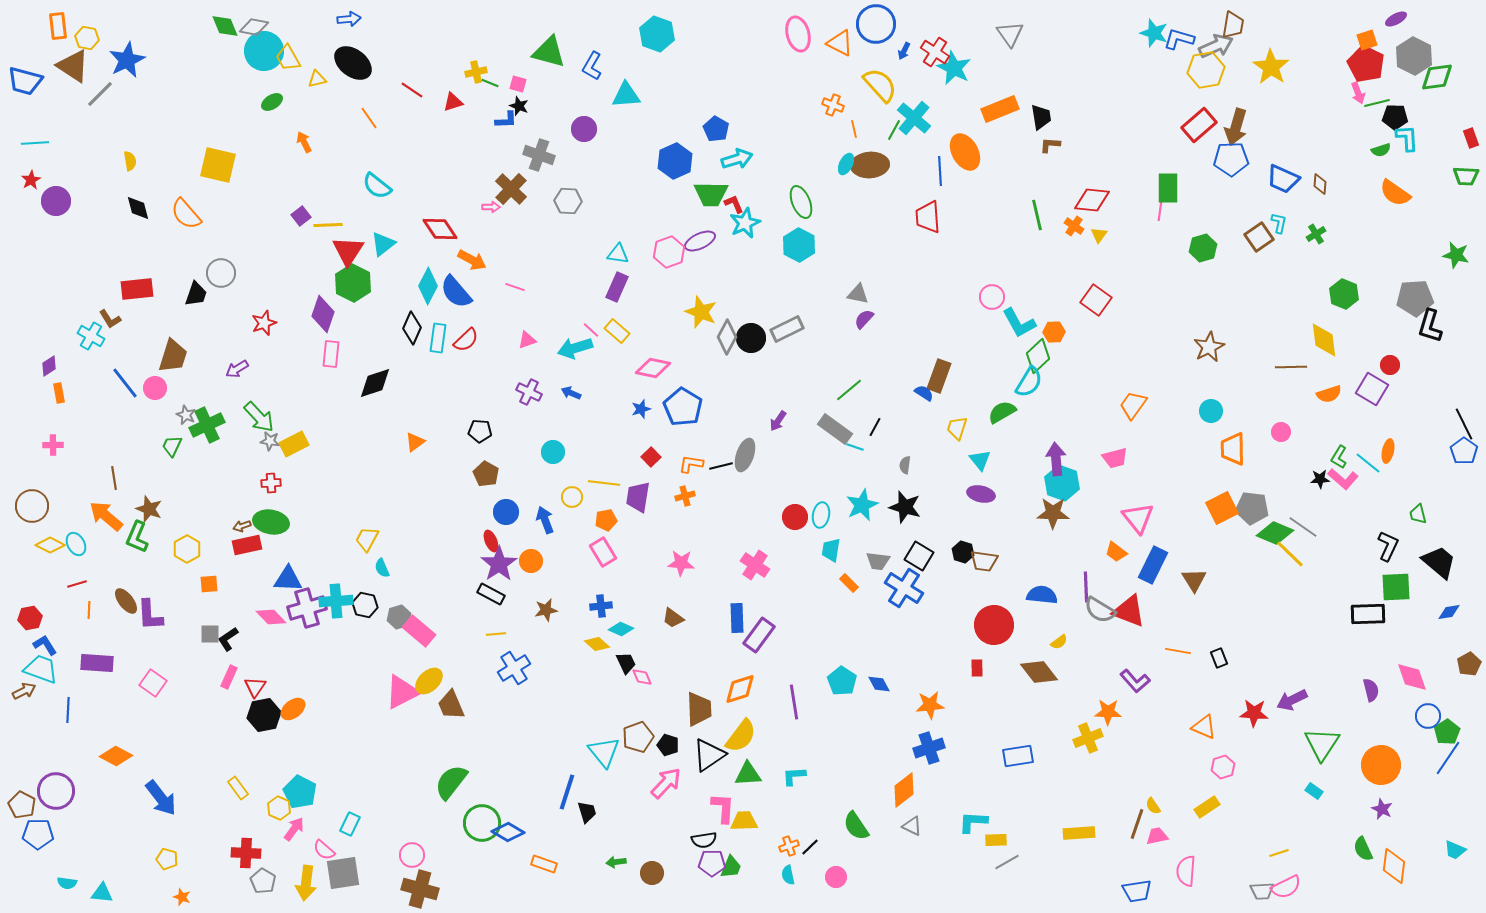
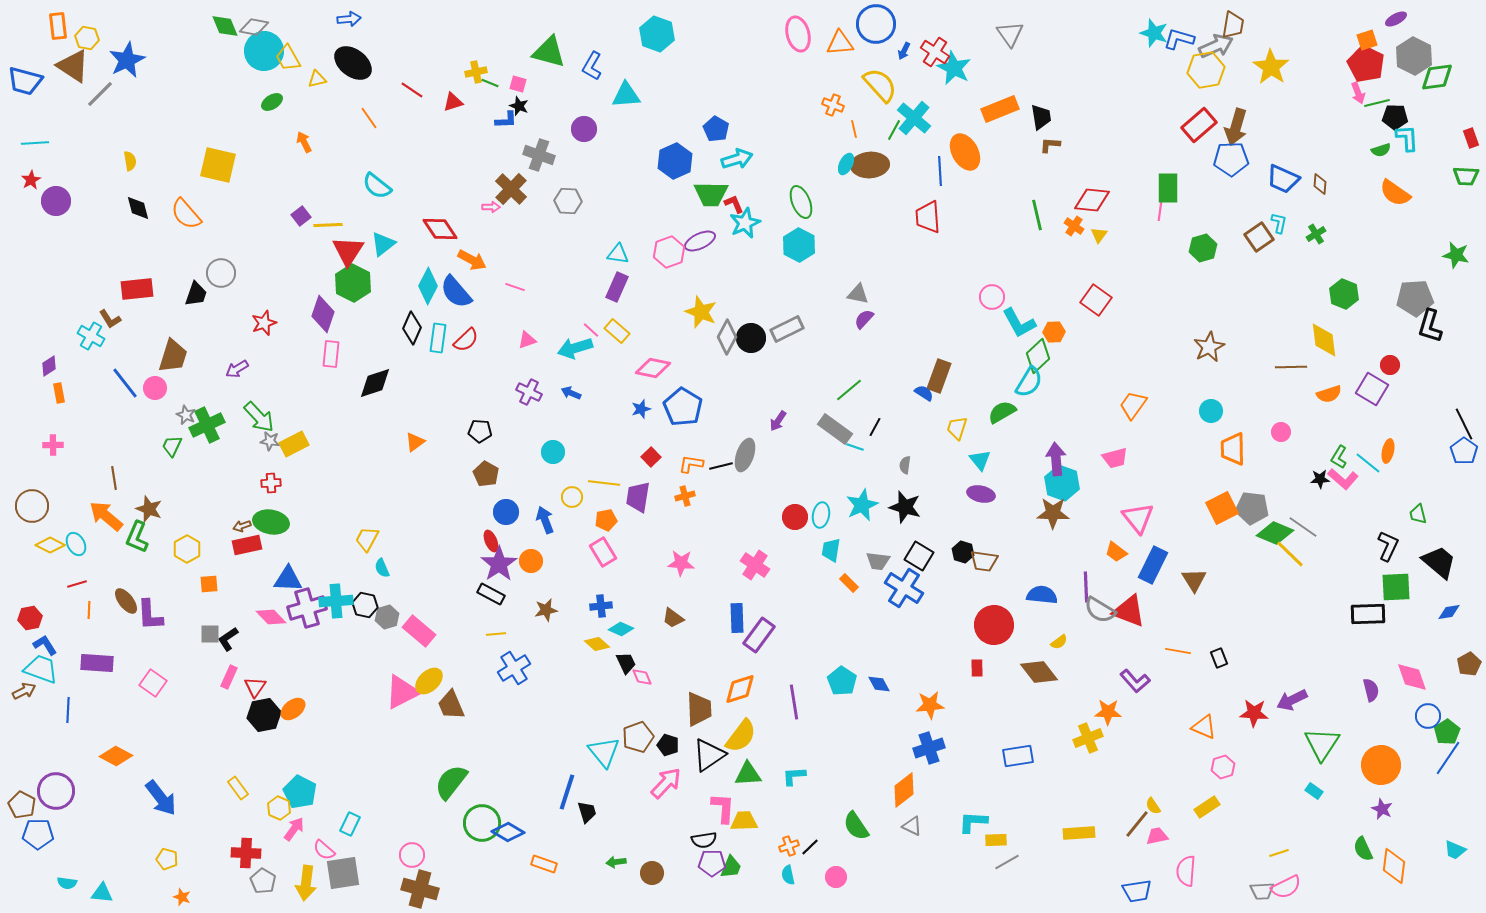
orange triangle at (840, 43): rotated 32 degrees counterclockwise
gray hexagon at (399, 617): moved 12 px left
brown line at (1137, 824): rotated 20 degrees clockwise
